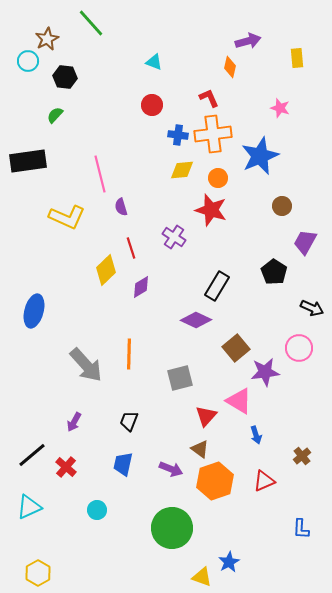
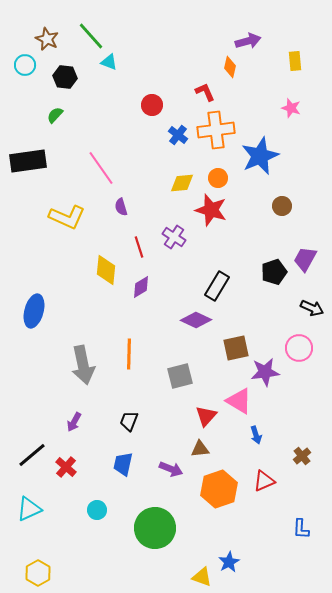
green line at (91, 23): moved 13 px down
brown star at (47, 39): rotated 20 degrees counterclockwise
yellow rectangle at (297, 58): moved 2 px left, 3 px down
cyan circle at (28, 61): moved 3 px left, 4 px down
cyan triangle at (154, 62): moved 45 px left
red L-shape at (209, 98): moved 4 px left, 6 px up
pink star at (280, 108): moved 11 px right
orange cross at (213, 134): moved 3 px right, 4 px up
blue cross at (178, 135): rotated 30 degrees clockwise
yellow diamond at (182, 170): moved 13 px down
pink line at (100, 174): moved 1 px right, 6 px up; rotated 21 degrees counterclockwise
purple trapezoid at (305, 242): moved 17 px down
red line at (131, 248): moved 8 px right, 1 px up
yellow diamond at (106, 270): rotated 40 degrees counterclockwise
black pentagon at (274, 272): rotated 20 degrees clockwise
brown square at (236, 348): rotated 28 degrees clockwise
gray arrow at (86, 365): moved 3 px left; rotated 30 degrees clockwise
gray square at (180, 378): moved 2 px up
brown triangle at (200, 449): rotated 42 degrees counterclockwise
orange hexagon at (215, 481): moved 4 px right, 8 px down
cyan triangle at (29, 507): moved 2 px down
green circle at (172, 528): moved 17 px left
